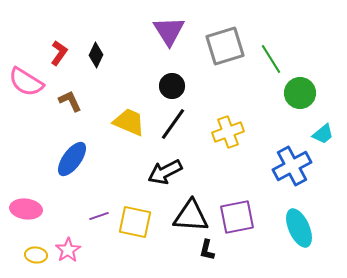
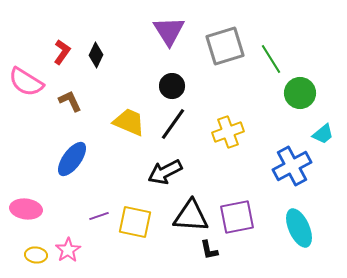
red L-shape: moved 3 px right, 1 px up
black L-shape: moved 2 px right; rotated 25 degrees counterclockwise
